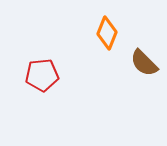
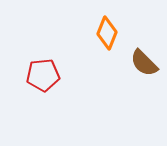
red pentagon: moved 1 px right
